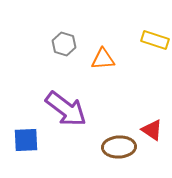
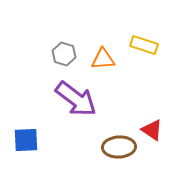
yellow rectangle: moved 11 px left, 5 px down
gray hexagon: moved 10 px down
purple arrow: moved 10 px right, 10 px up
